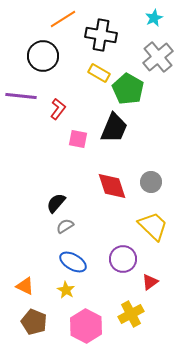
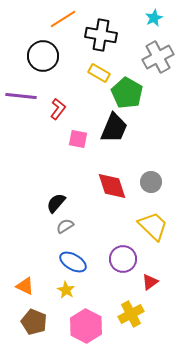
gray cross: rotated 12 degrees clockwise
green pentagon: moved 1 px left, 4 px down
